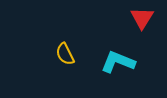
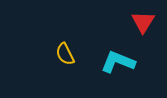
red triangle: moved 1 px right, 4 px down
